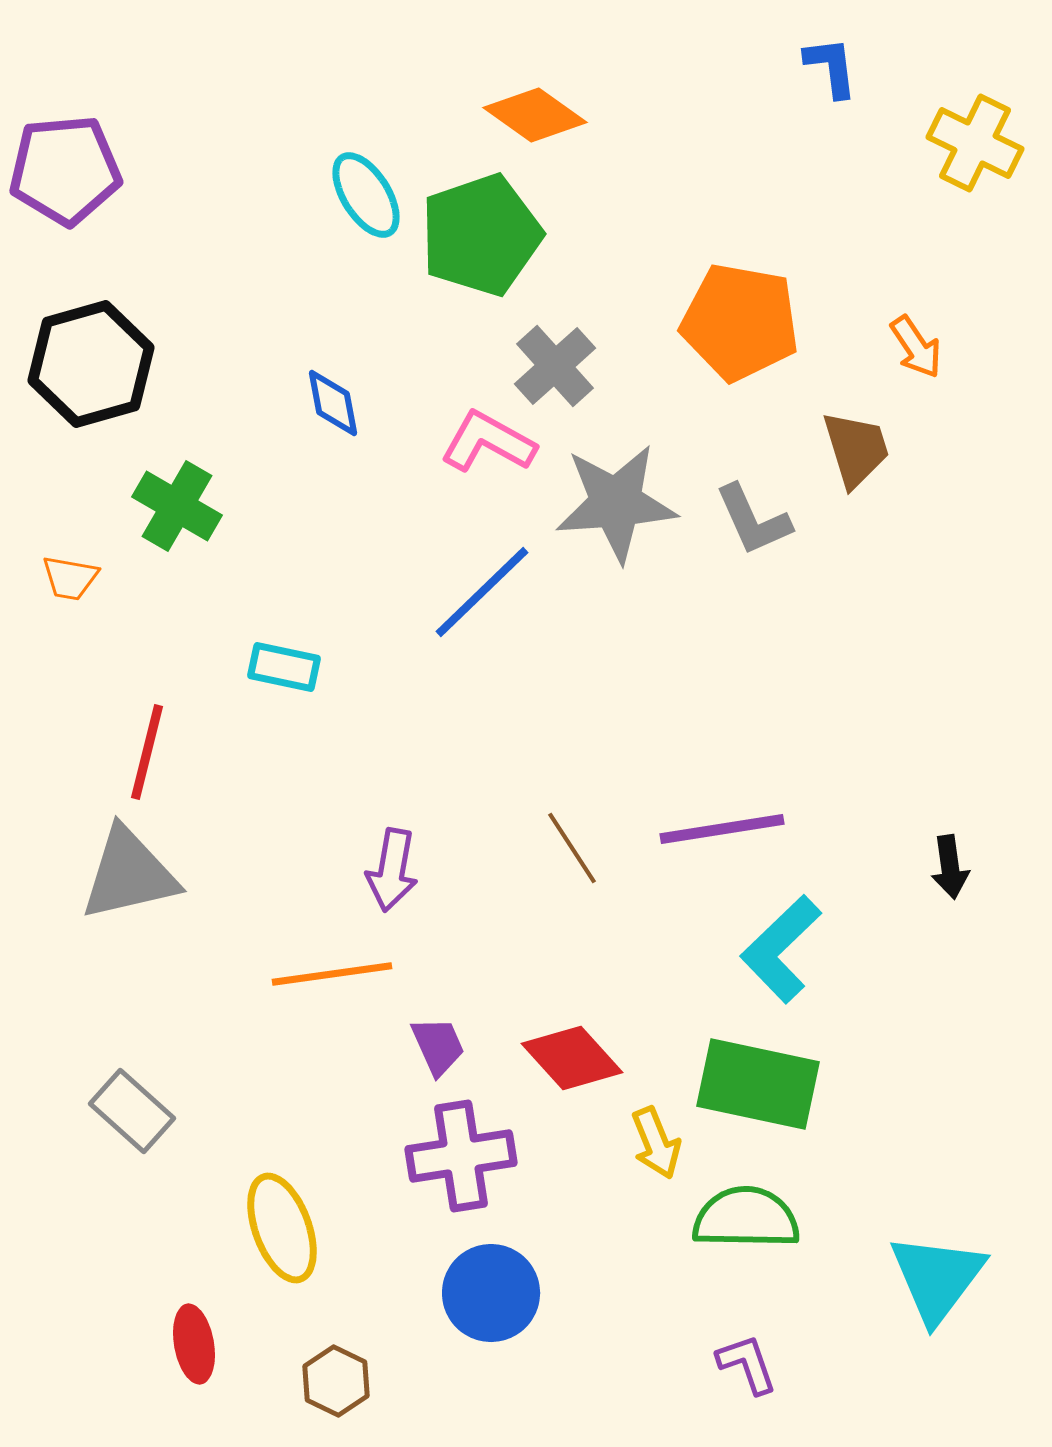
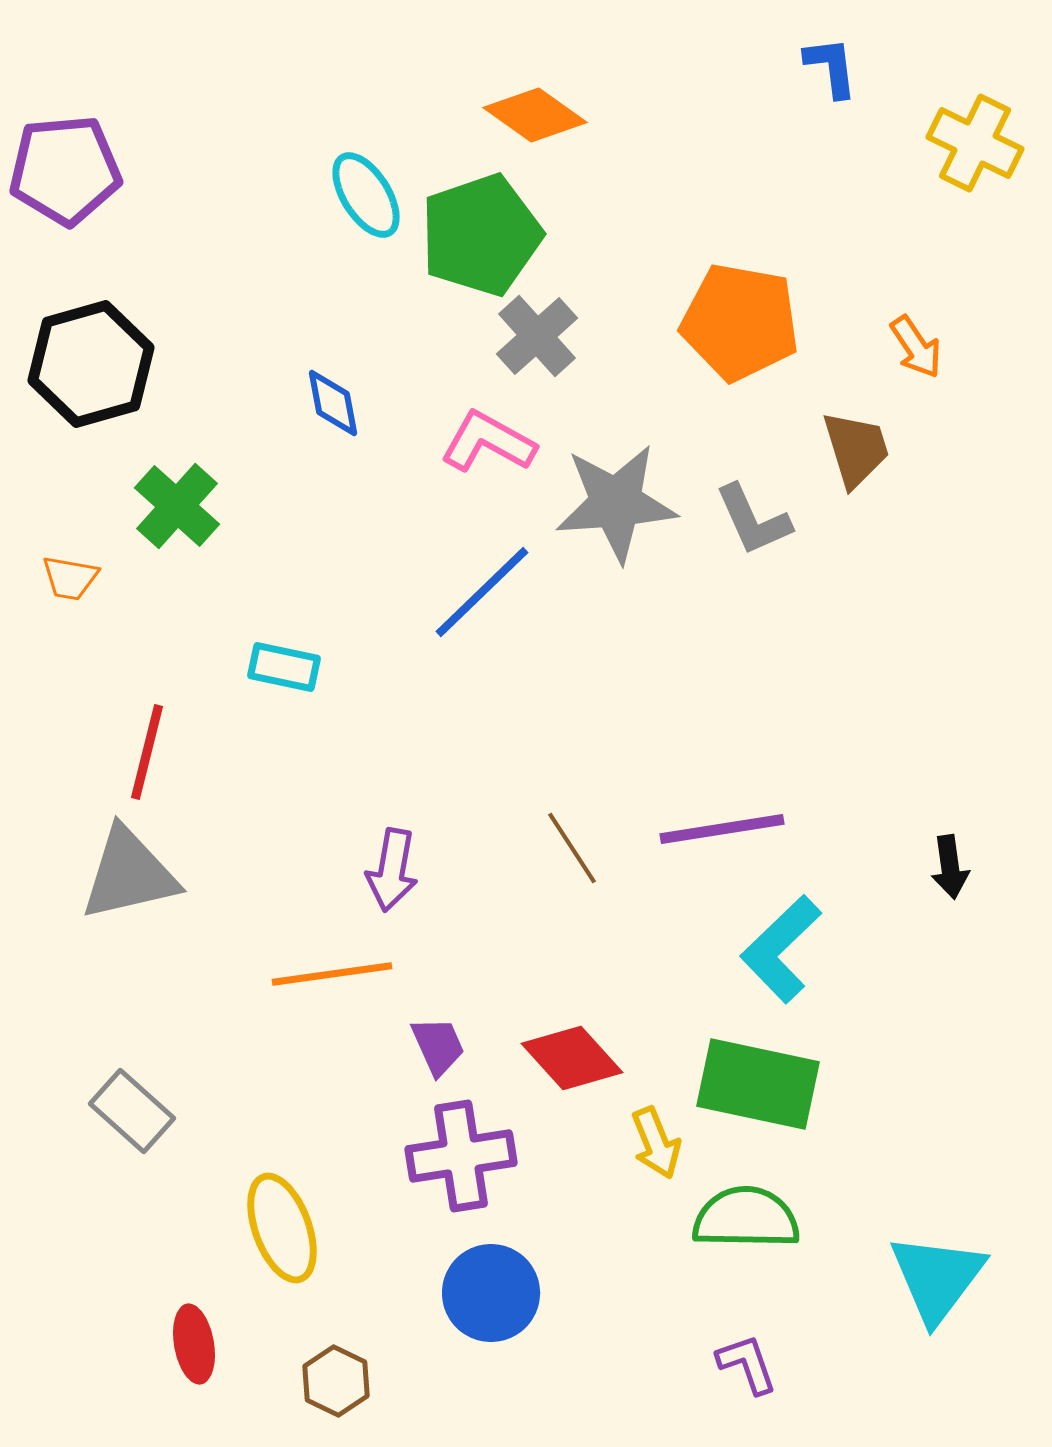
gray cross: moved 18 px left, 30 px up
green cross: rotated 12 degrees clockwise
